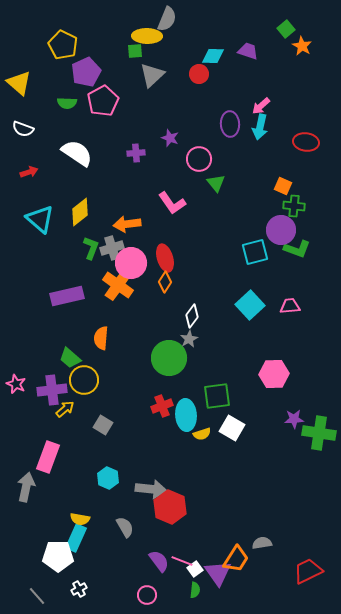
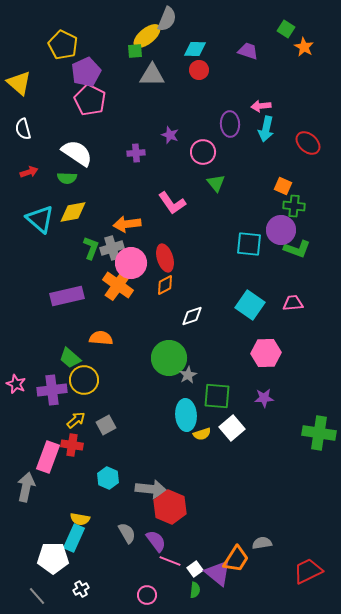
green square at (286, 29): rotated 18 degrees counterclockwise
yellow ellipse at (147, 36): rotated 40 degrees counterclockwise
orange star at (302, 46): moved 2 px right, 1 px down
cyan diamond at (213, 56): moved 18 px left, 7 px up
red circle at (199, 74): moved 4 px up
gray triangle at (152, 75): rotated 44 degrees clockwise
pink pentagon at (103, 101): moved 13 px left, 1 px up; rotated 16 degrees counterclockwise
green semicircle at (67, 103): moved 75 px down
pink arrow at (261, 106): rotated 36 degrees clockwise
cyan arrow at (260, 127): moved 6 px right, 2 px down
white semicircle at (23, 129): rotated 55 degrees clockwise
purple star at (170, 138): moved 3 px up
red ellipse at (306, 142): moved 2 px right, 1 px down; rotated 35 degrees clockwise
pink circle at (199, 159): moved 4 px right, 7 px up
yellow diamond at (80, 212): moved 7 px left; rotated 28 degrees clockwise
cyan square at (255, 252): moved 6 px left, 8 px up; rotated 20 degrees clockwise
orange diamond at (165, 282): moved 3 px down; rotated 30 degrees clockwise
cyan square at (250, 305): rotated 12 degrees counterclockwise
pink trapezoid at (290, 306): moved 3 px right, 3 px up
white diamond at (192, 316): rotated 35 degrees clockwise
orange semicircle at (101, 338): rotated 90 degrees clockwise
gray star at (189, 339): moved 1 px left, 36 px down
pink hexagon at (274, 374): moved 8 px left, 21 px up
green square at (217, 396): rotated 12 degrees clockwise
red cross at (162, 406): moved 90 px left, 39 px down; rotated 30 degrees clockwise
yellow arrow at (65, 409): moved 11 px right, 11 px down
purple star at (294, 419): moved 30 px left, 21 px up
gray square at (103, 425): moved 3 px right; rotated 30 degrees clockwise
white square at (232, 428): rotated 20 degrees clockwise
gray semicircle at (125, 527): moved 2 px right, 6 px down
cyan rectangle at (76, 538): moved 2 px left
white pentagon at (58, 556): moved 5 px left, 2 px down
purple semicircle at (159, 561): moved 3 px left, 20 px up
pink line at (182, 561): moved 12 px left
purple triangle at (218, 573): rotated 16 degrees counterclockwise
white cross at (79, 589): moved 2 px right
